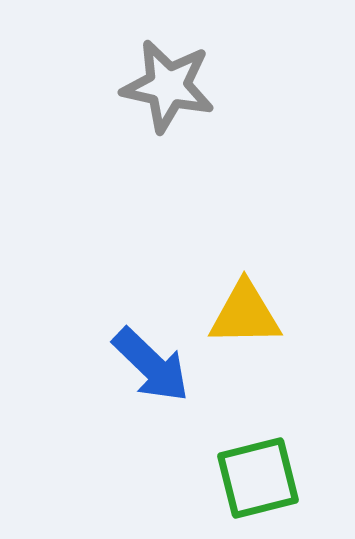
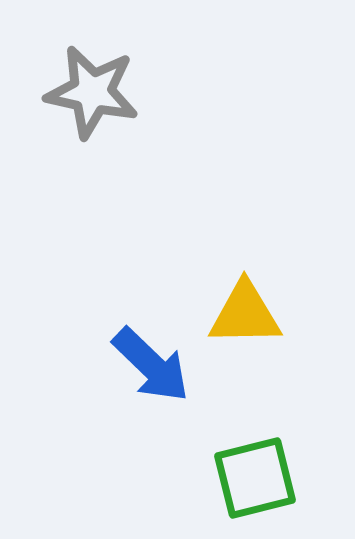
gray star: moved 76 px left, 6 px down
green square: moved 3 px left
